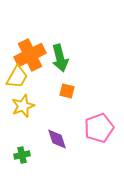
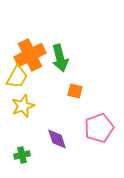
orange square: moved 8 px right
